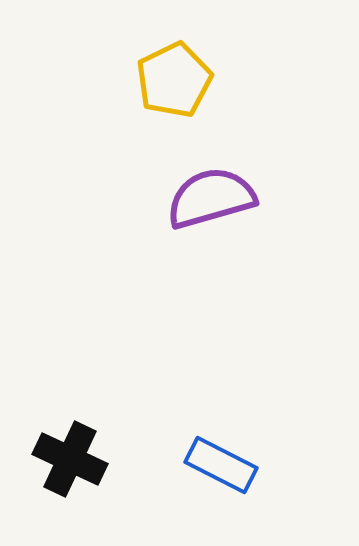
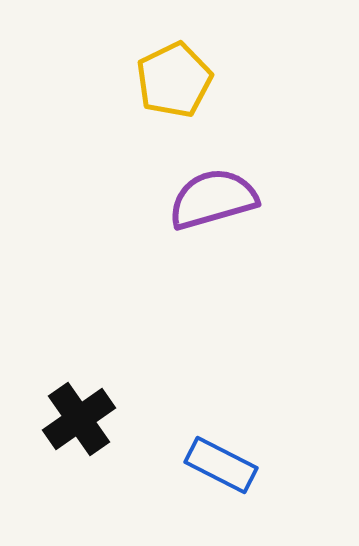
purple semicircle: moved 2 px right, 1 px down
black cross: moved 9 px right, 40 px up; rotated 30 degrees clockwise
